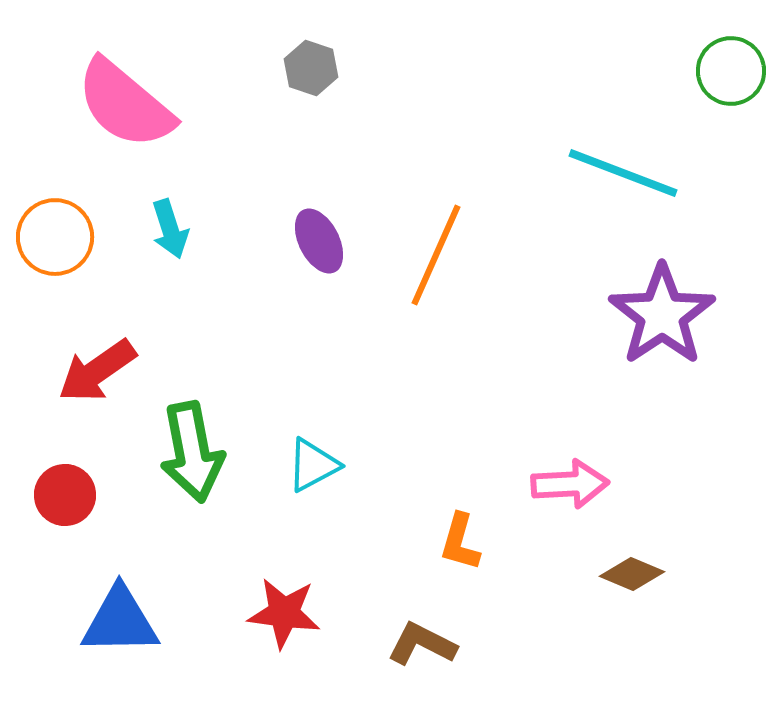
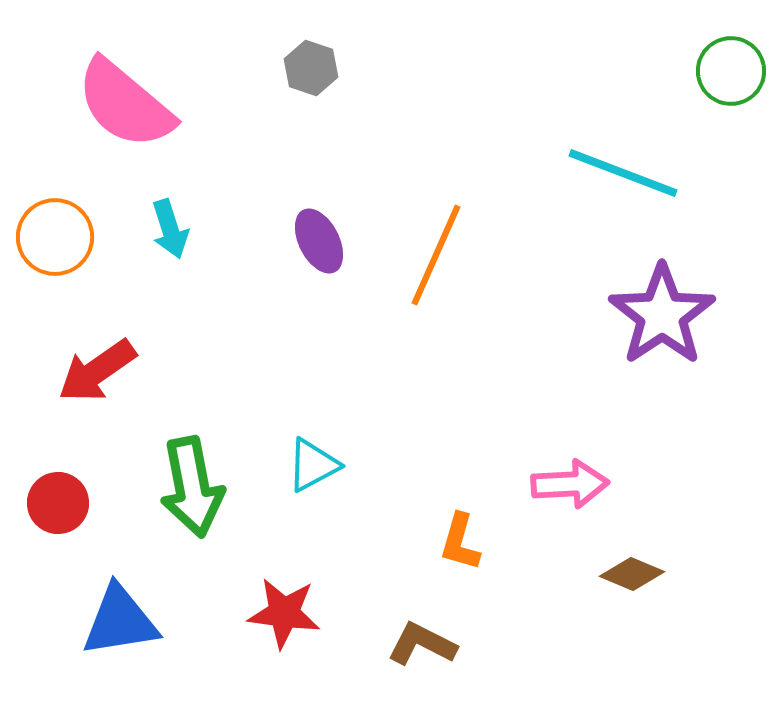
green arrow: moved 35 px down
red circle: moved 7 px left, 8 px down
blue triangle: rotated 8 degrees counterclockwise
